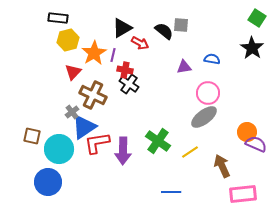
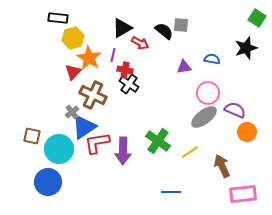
yellow hexagon: moved 5 px right, 2 px up
black star: moved 6 px left; rotated 20 degrees clockwise
orange star: moved 5 px left, 5 px down; rotated 10 degrees counterclockwise
purple semicircle: moved 21 px left, 34 px up
